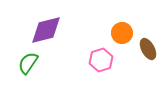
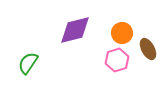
purple diamond: moved 29 px right
pink hexagon: moved 16 px right
